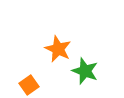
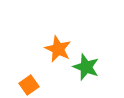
green star: moved 1 px right, 4 px up
